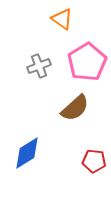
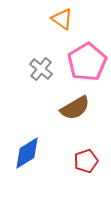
gray cross: moved 2 px right, 3 px down; rotated 30 degrees counterclockwise
brown semicircle: rotated 12 degrees clockwise
red pentagon: moved 8 px left; rotated 25 degrees counterclockwise
